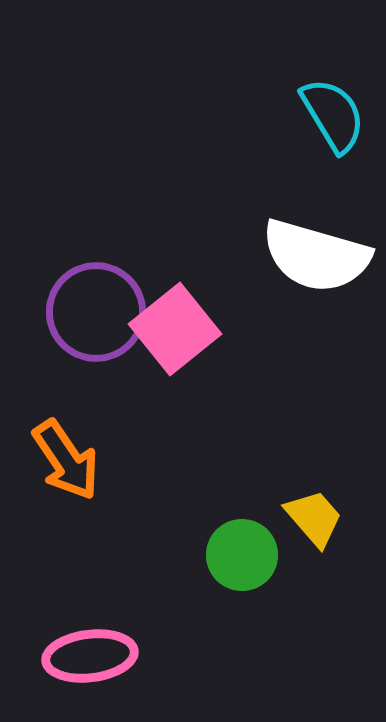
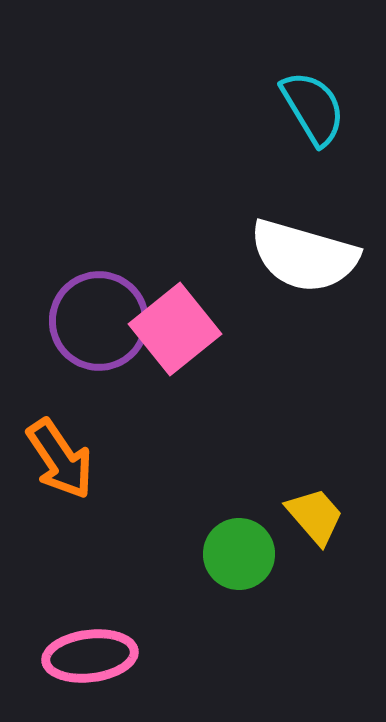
cyan semicircle: moved 20 px left, 7 px up
white semicircle: moved 12 px left
purple circle: moved 3 px right, 9 px down
orange arrow: moved 6 px left, 1 px up
yellow trapezoid: moved 1 px right, 2 px up
green circle: moved 3 px left, 1 px up
